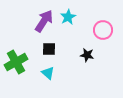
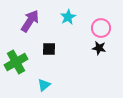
purple arrow: moved 14 px left
pink circle: moved 2 px left, 2 px up
black star: moved 12 px right, 7 px up
cyan triangle: moved 4 px left, 12 px down; rotated 40 degrees clockwise
